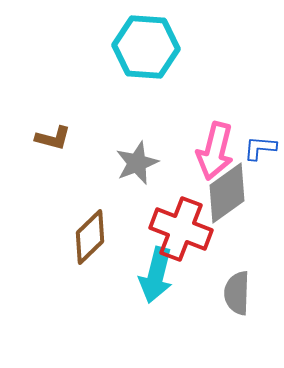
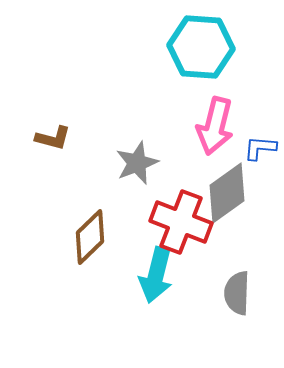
cyan hexagon: moved 55 px right
pink arrow: moved 25 px up
red cross: moved 7 px up
